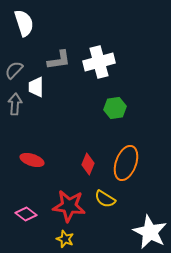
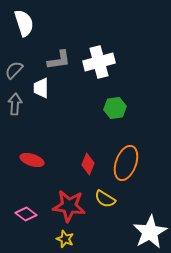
white trapezoid: moved 5 px right, 1 px down
white star: rotated 16 degrees clockwise
